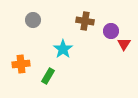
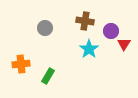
gray circle: moved 12 px right, 8 px down
cyan star: moved 26 px right
